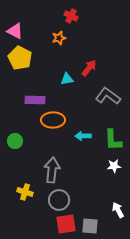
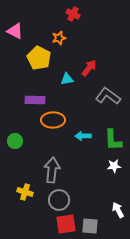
red cross: moved 2 px right, 2 px up
yellow pentagon: moved 19 px right
